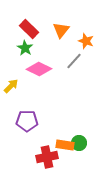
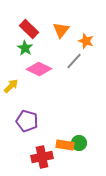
purple pentagon: rotated 15 degrees clockwise
red cross: moved 5 px left
